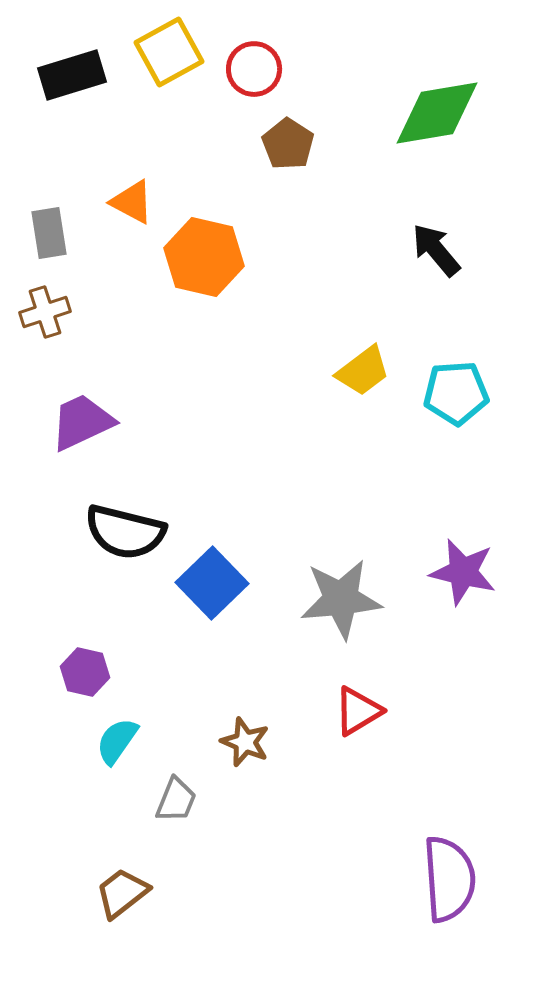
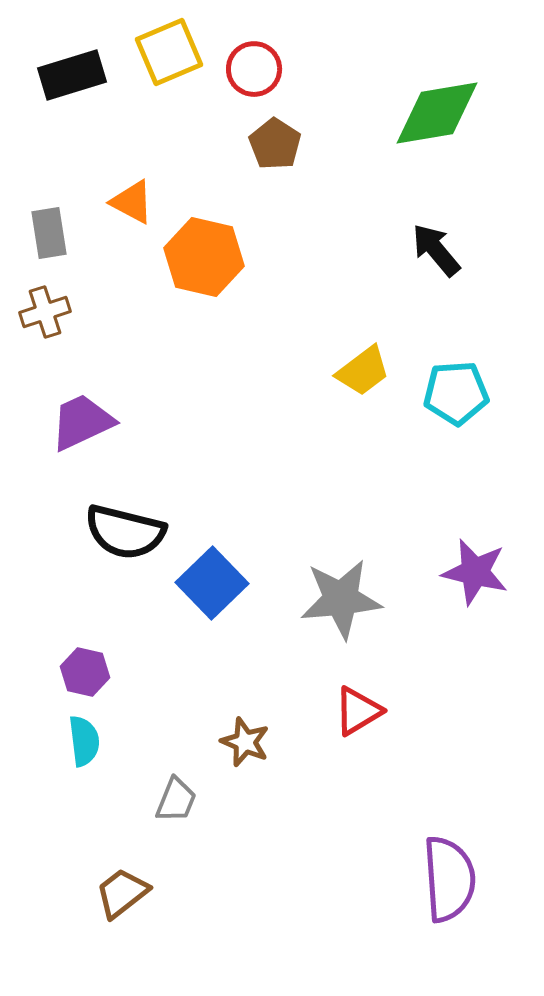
yellow square: rotated 6 degrees clockwise
brown pentagon: moved 13 px left
purple star: moved 12 px right
cyan semicircle: moved 33 px left; rotated 138 degrees clockwise
